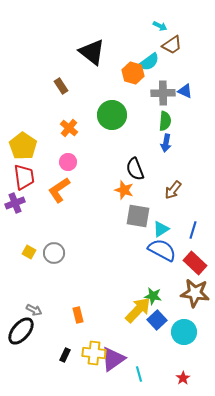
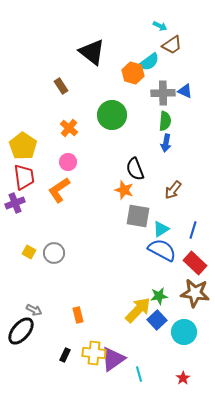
green star: moved 6 px right; rotated 18 degrees counterclockwise
